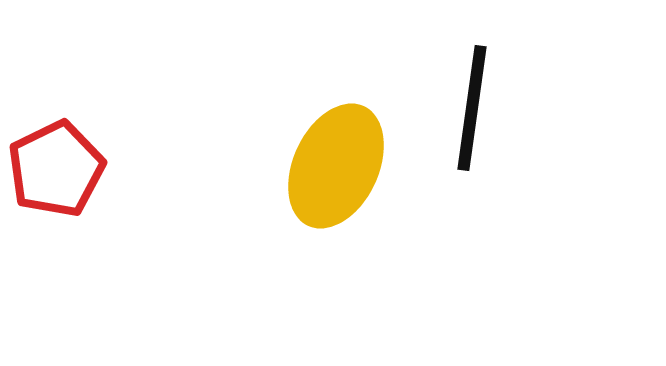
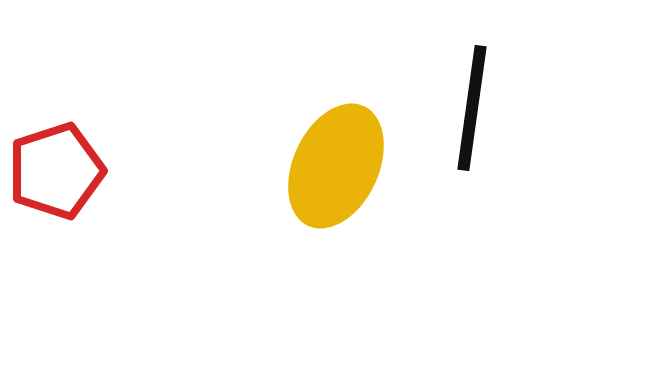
red pentagon: moved 2 px down; rotated 8 degrees clockwise
